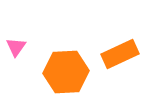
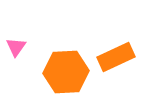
orange rectangle: moved 4 px left, 3 px down
